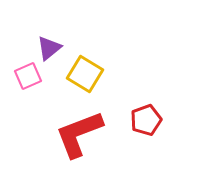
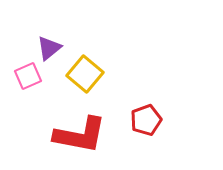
yellow square: rotated 9 degrees clockwise
red L-shape: moved 1 px right, 1 px down; rotated 148 degrees counterclockwise
